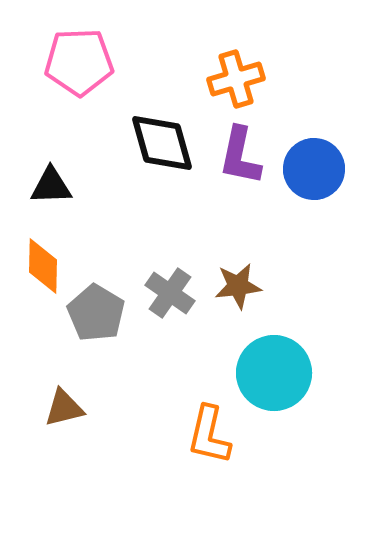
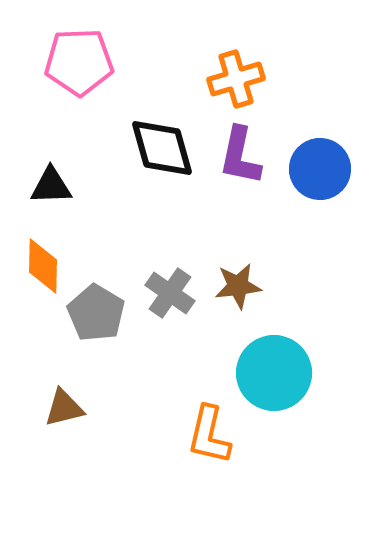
black diamond: moved 5 px down
blue circle: moved 6 px right
